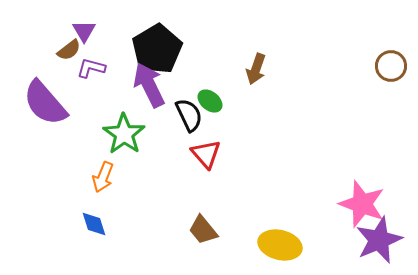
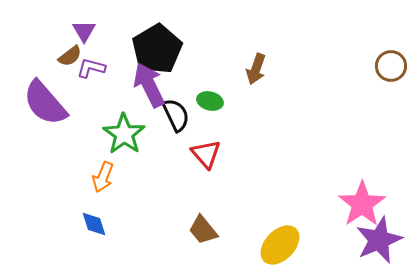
brown semicircle: moved 1 px right, 6 px down
green ellipse: rotated 25 degrees counterclockwise
black semicircle: moved 13 px left
pink star: rotated 18 degrees clockwise
yellow ellipse: rotated 60 degrees counterclockwise
